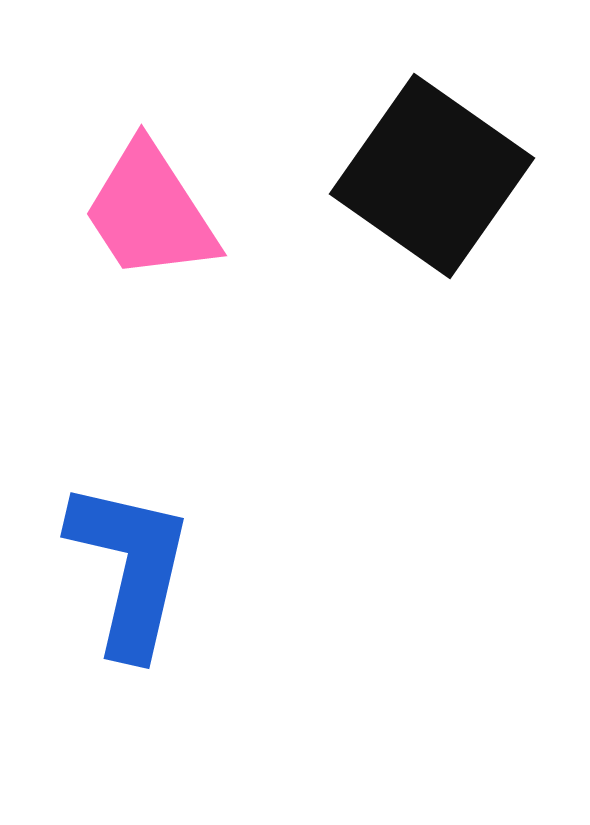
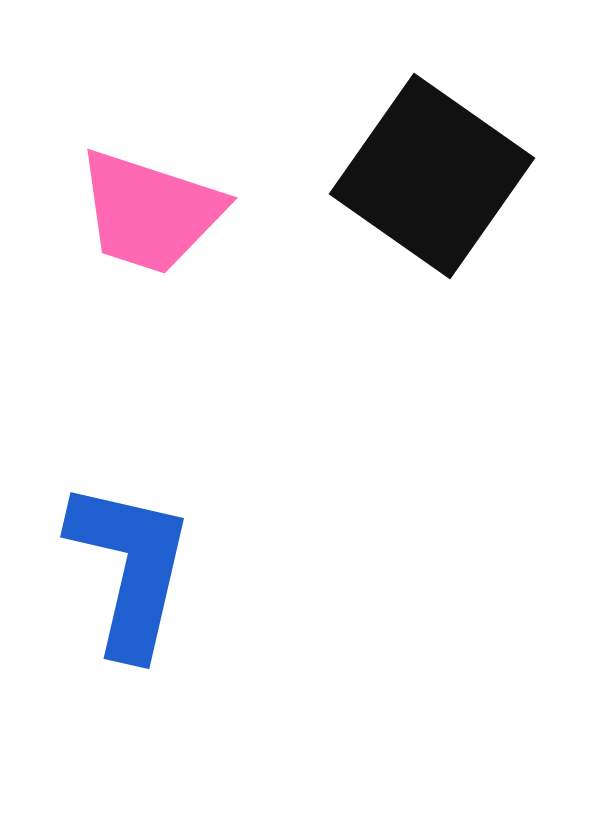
pink trapezoid: rotated 39 degrees counterclockwise
